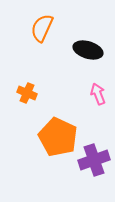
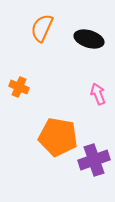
black ellipse: moved 1 px right, 11 px up
orange cross: moved 8 px left, 6 px up
orange pentagon: rotated 15 degrees counterclockwise
